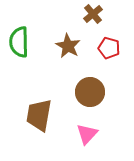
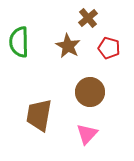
brown cross: moved 5 px left, 4 px down
